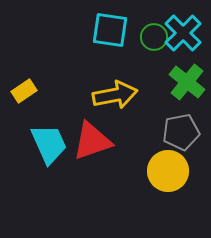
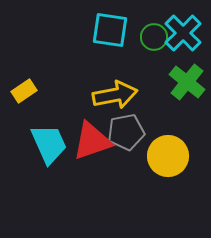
gray pentagon: moved 55 px left
yellow circle: moved 15 px up
